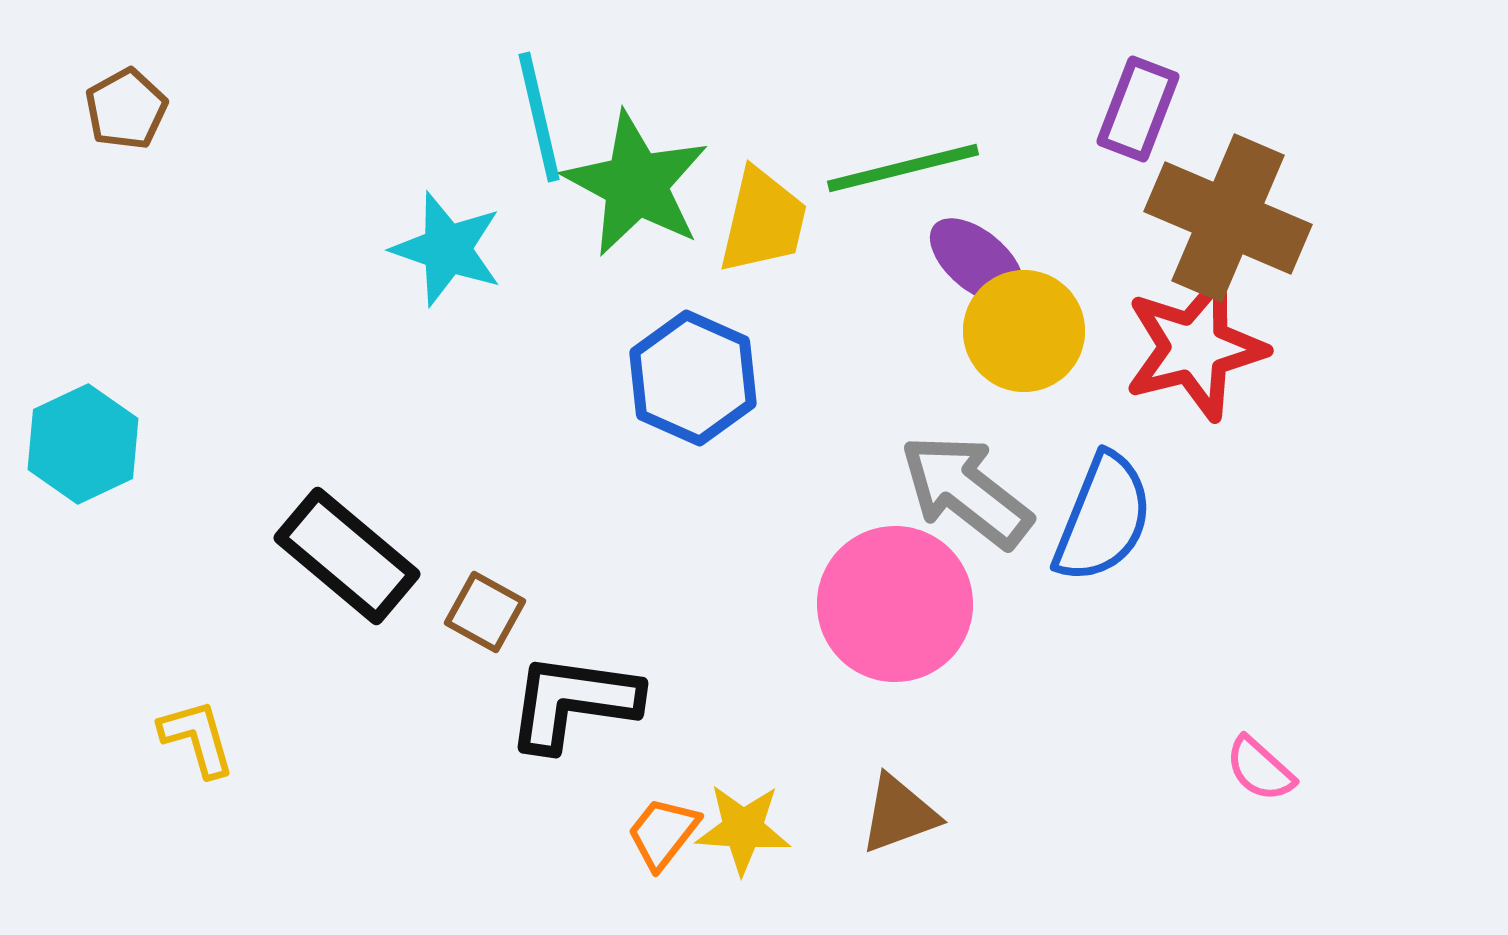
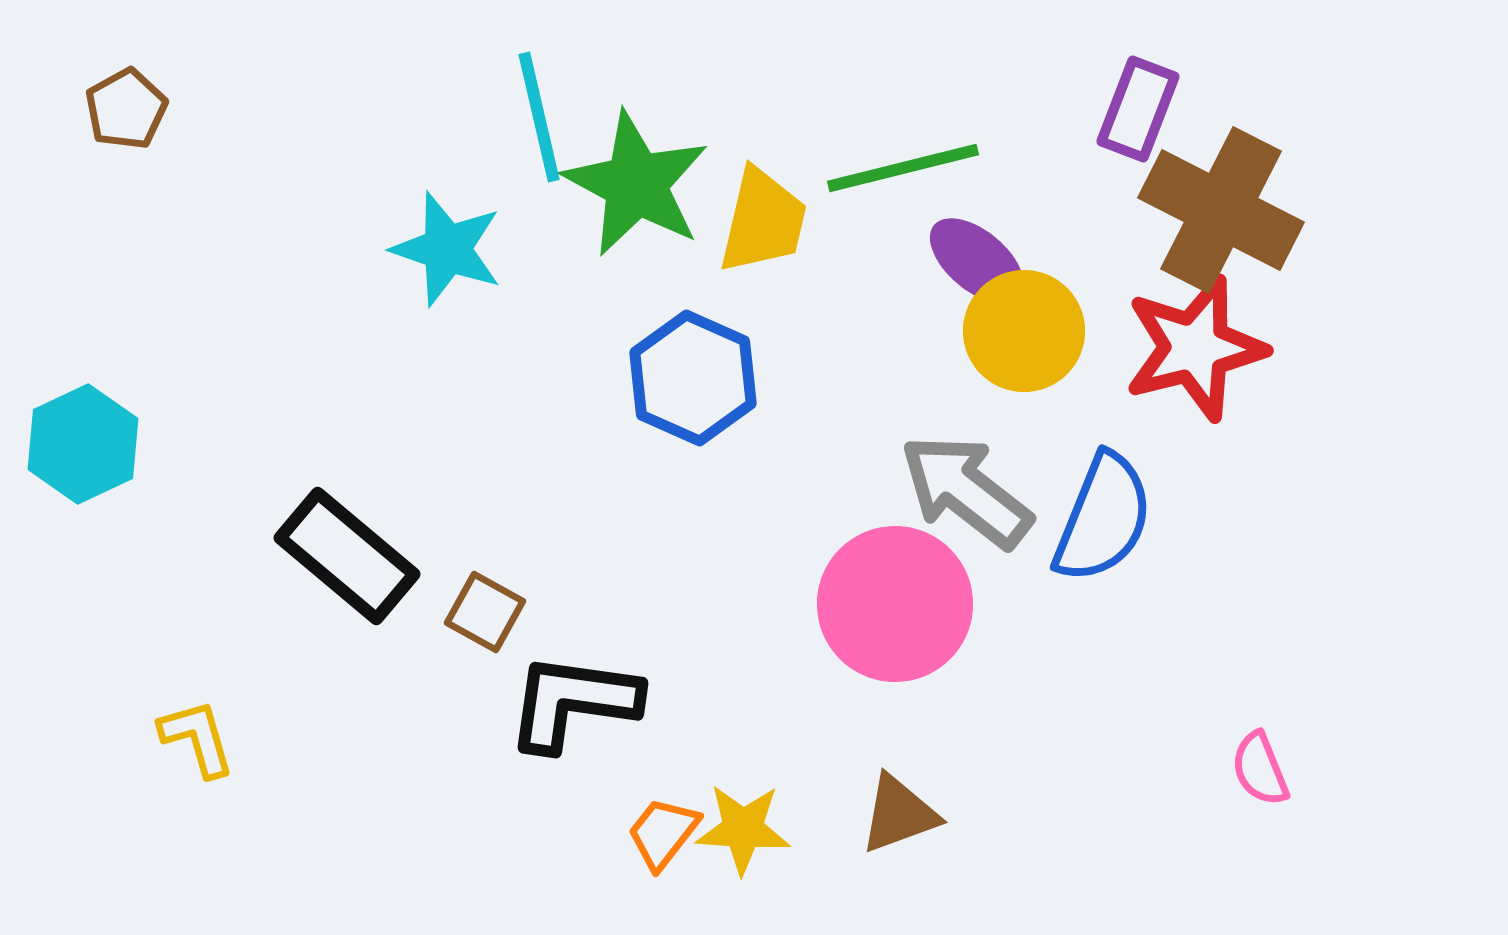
brown cross: moved 7 px left, 8 px up; rotated 4 degrees clockwise
pink semicircle: rotated 26 degrees clockwise
